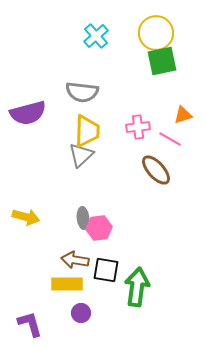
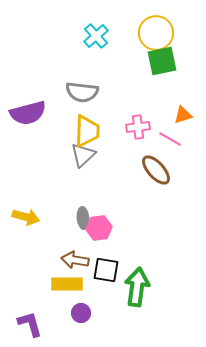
gray triangle: moved 2 px right
